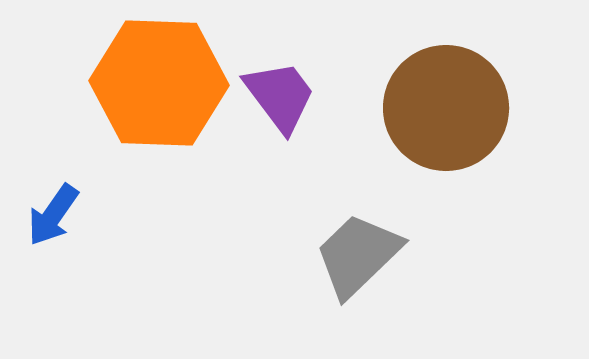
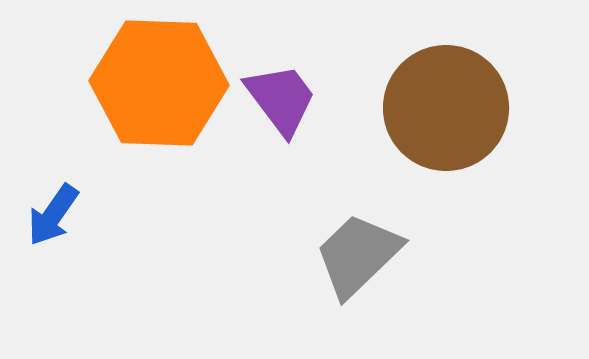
purple trapezoid: moved 1 px right, 3 px down
